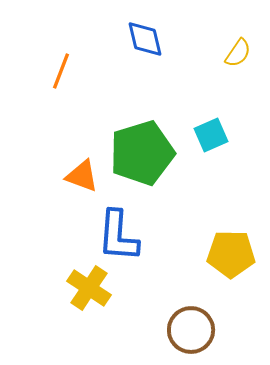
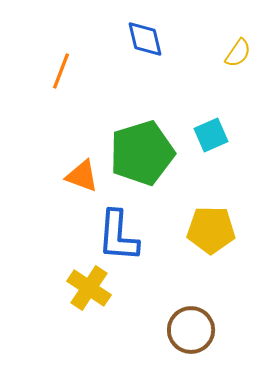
yellow pentagon: moved 20 px left, 24 px up
